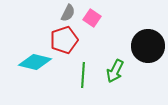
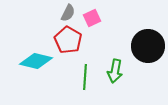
pink square: rotated 30 degrees clockwise
red pentagon: moved 4 px right; rotated 24 degrees counterclockwise
cyan diamond: moved 1 px right, 1 px up
green arrow: rotated 15 degrees counterclockwise
green line: moved 2 px right, 2 px down
